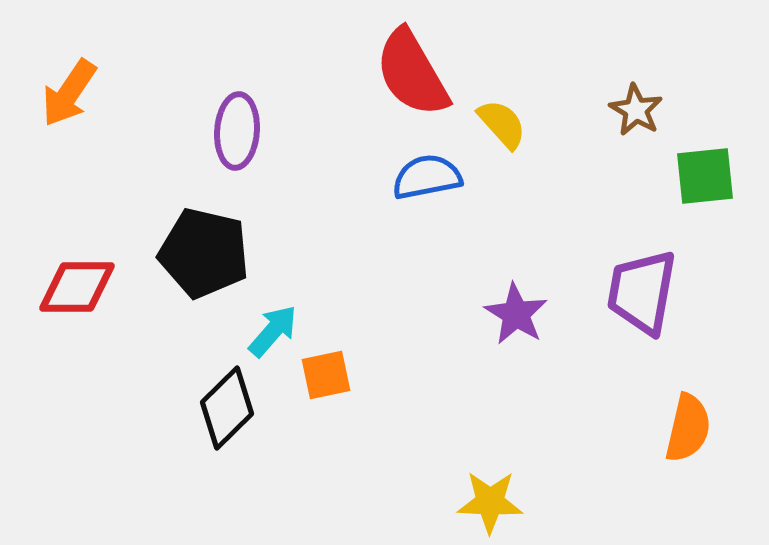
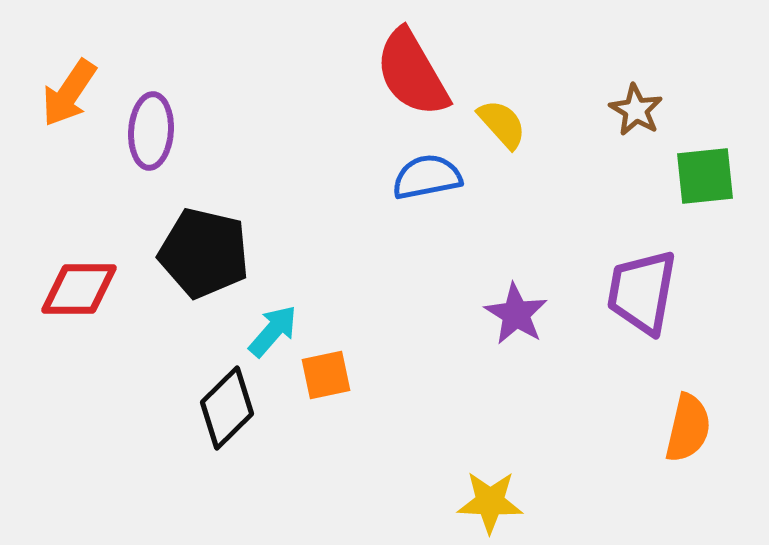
purple ellipse: moved 86 px left
red diamond: moved 2 px right, 2 px down
